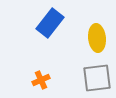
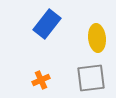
blue rectangle: moved 3 px left, 1 px down
gray square: moved 6 px left
